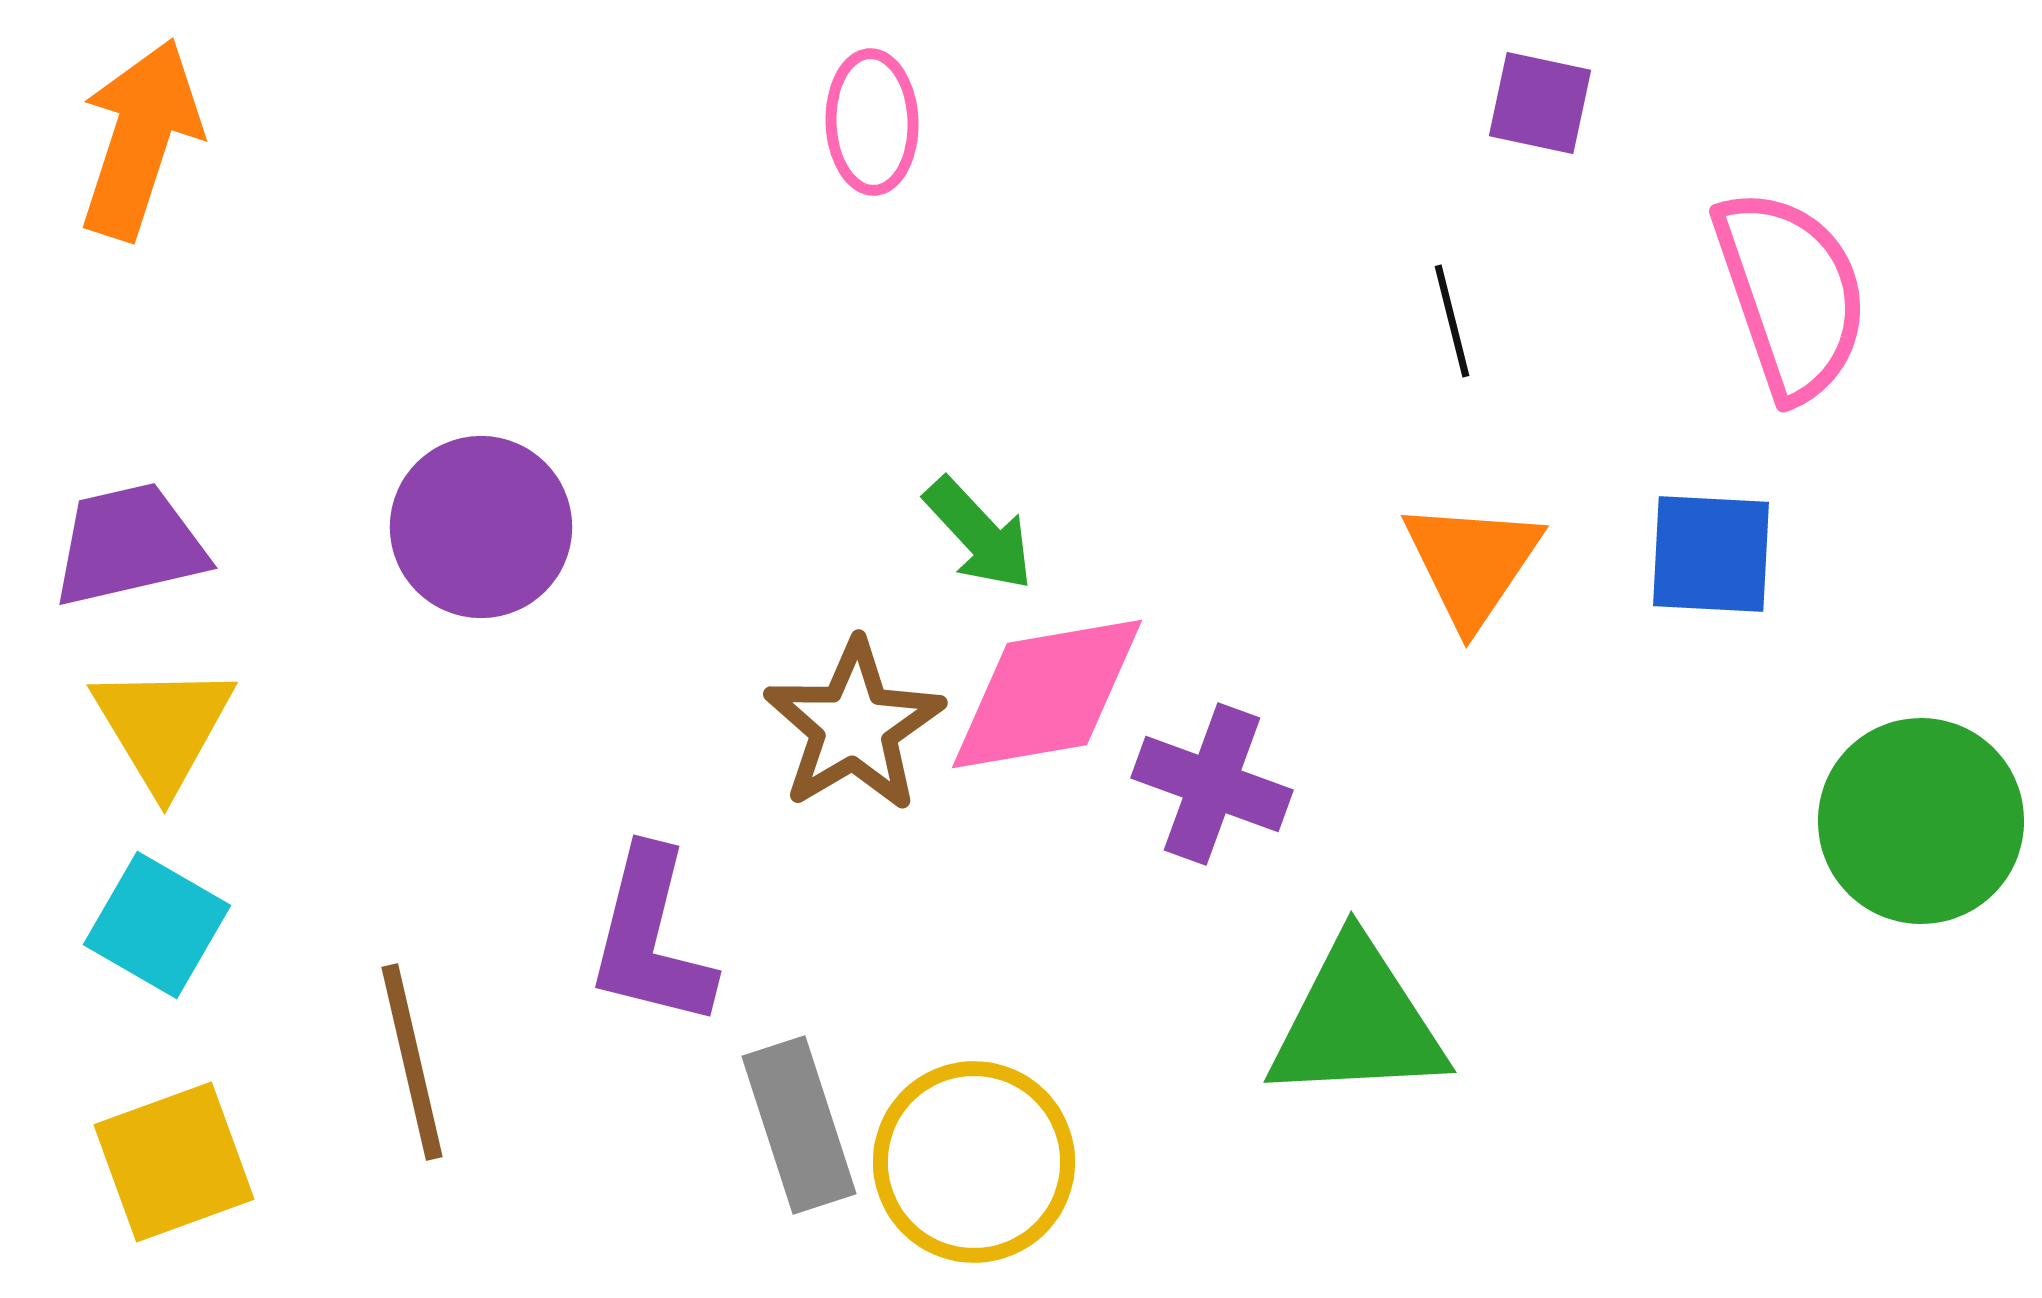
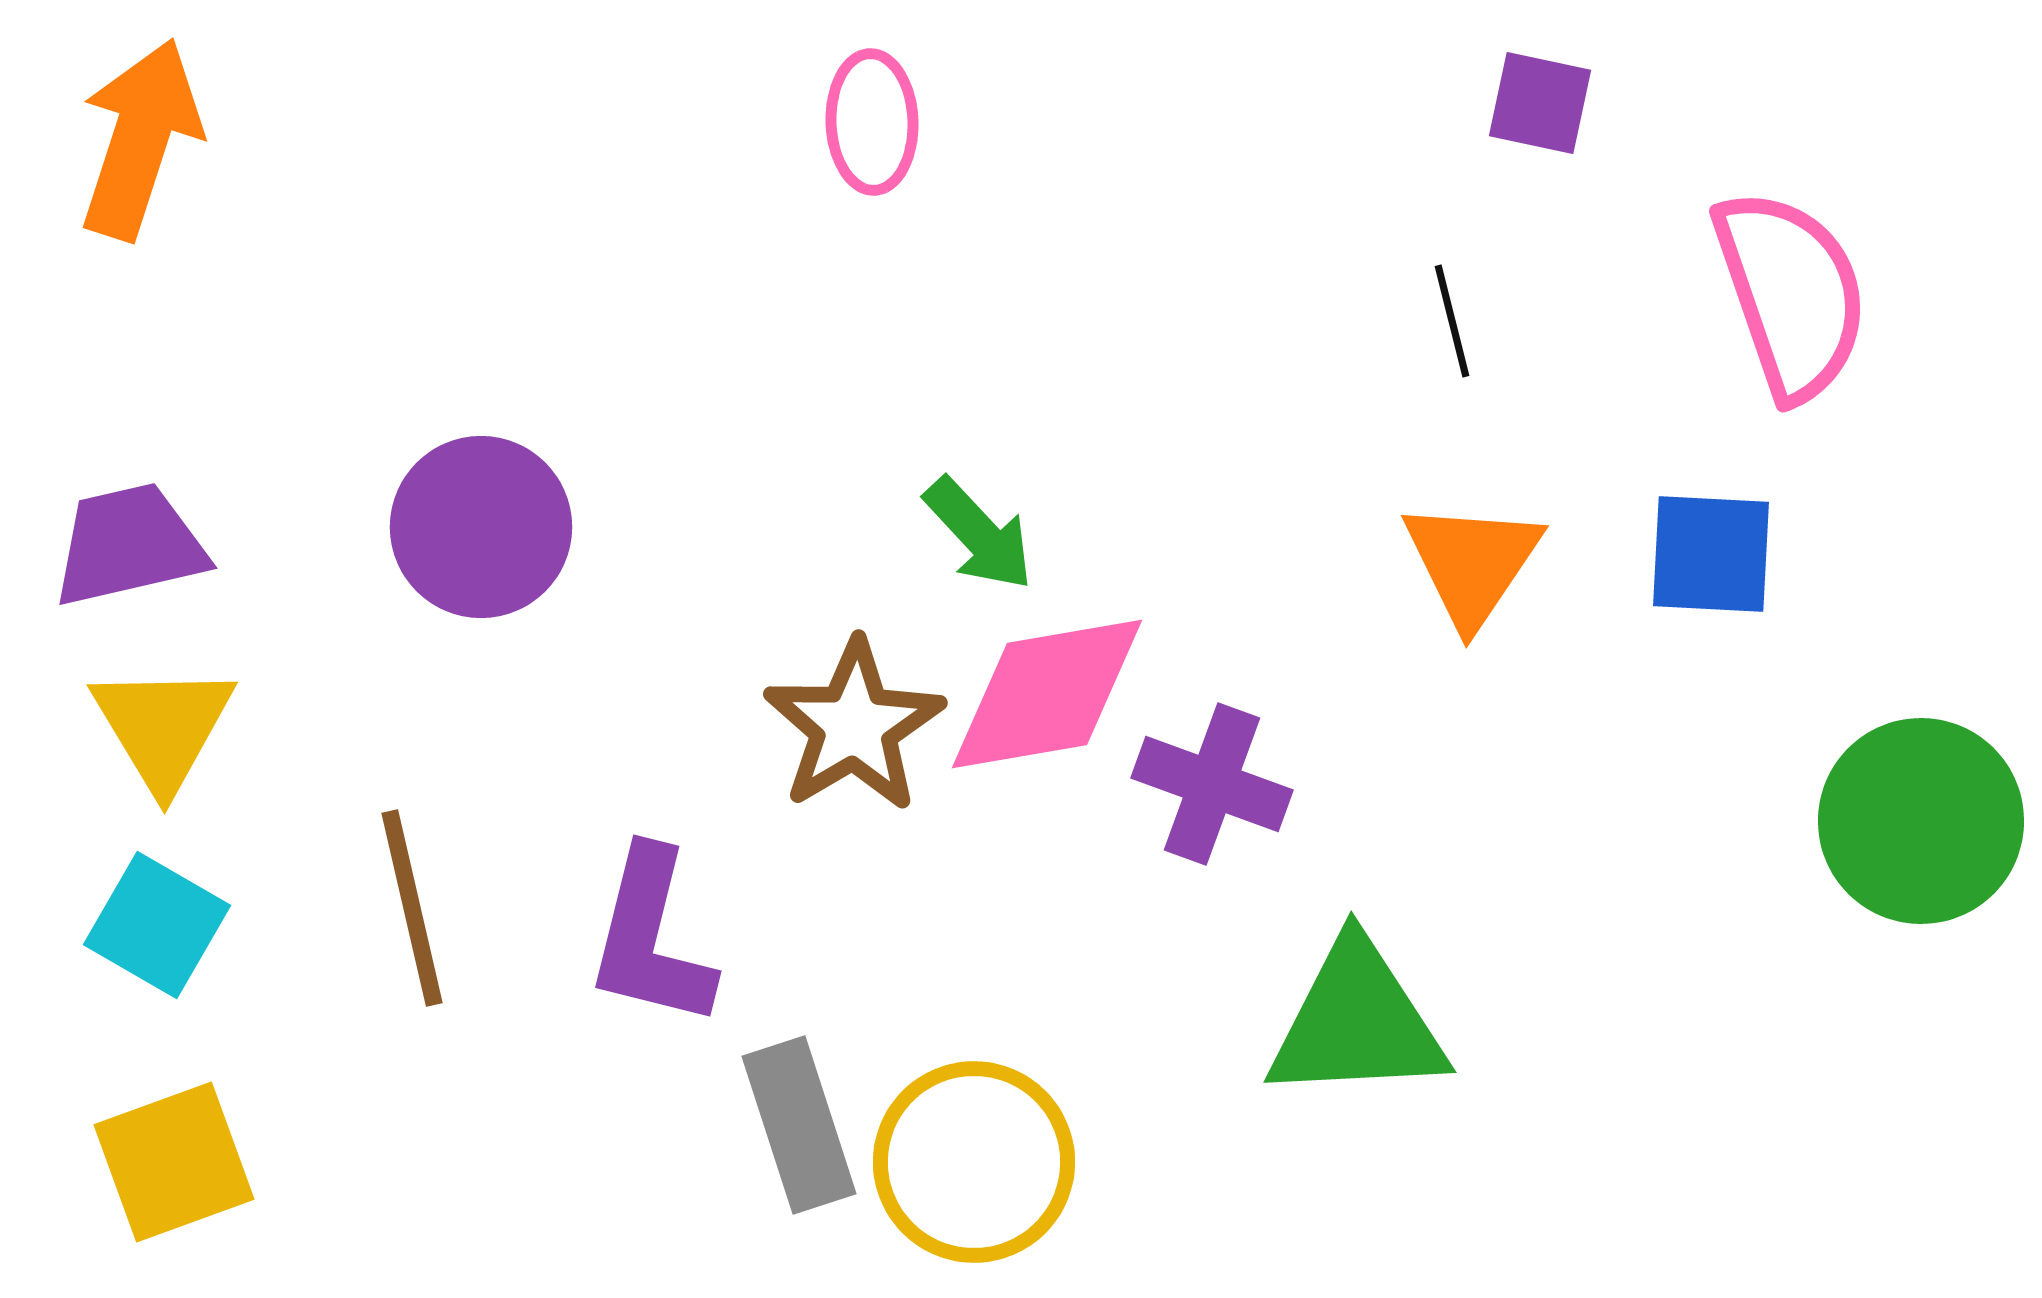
brown line: moved 154 px up
